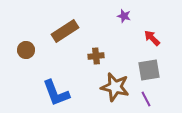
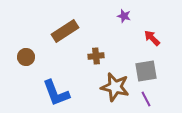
brown circle: moved 7 px down
gray square: moved 3 px left, 1 px down
